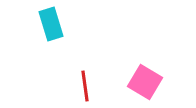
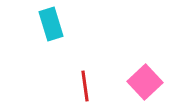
pink square: rotated 16 degrees clockwise
